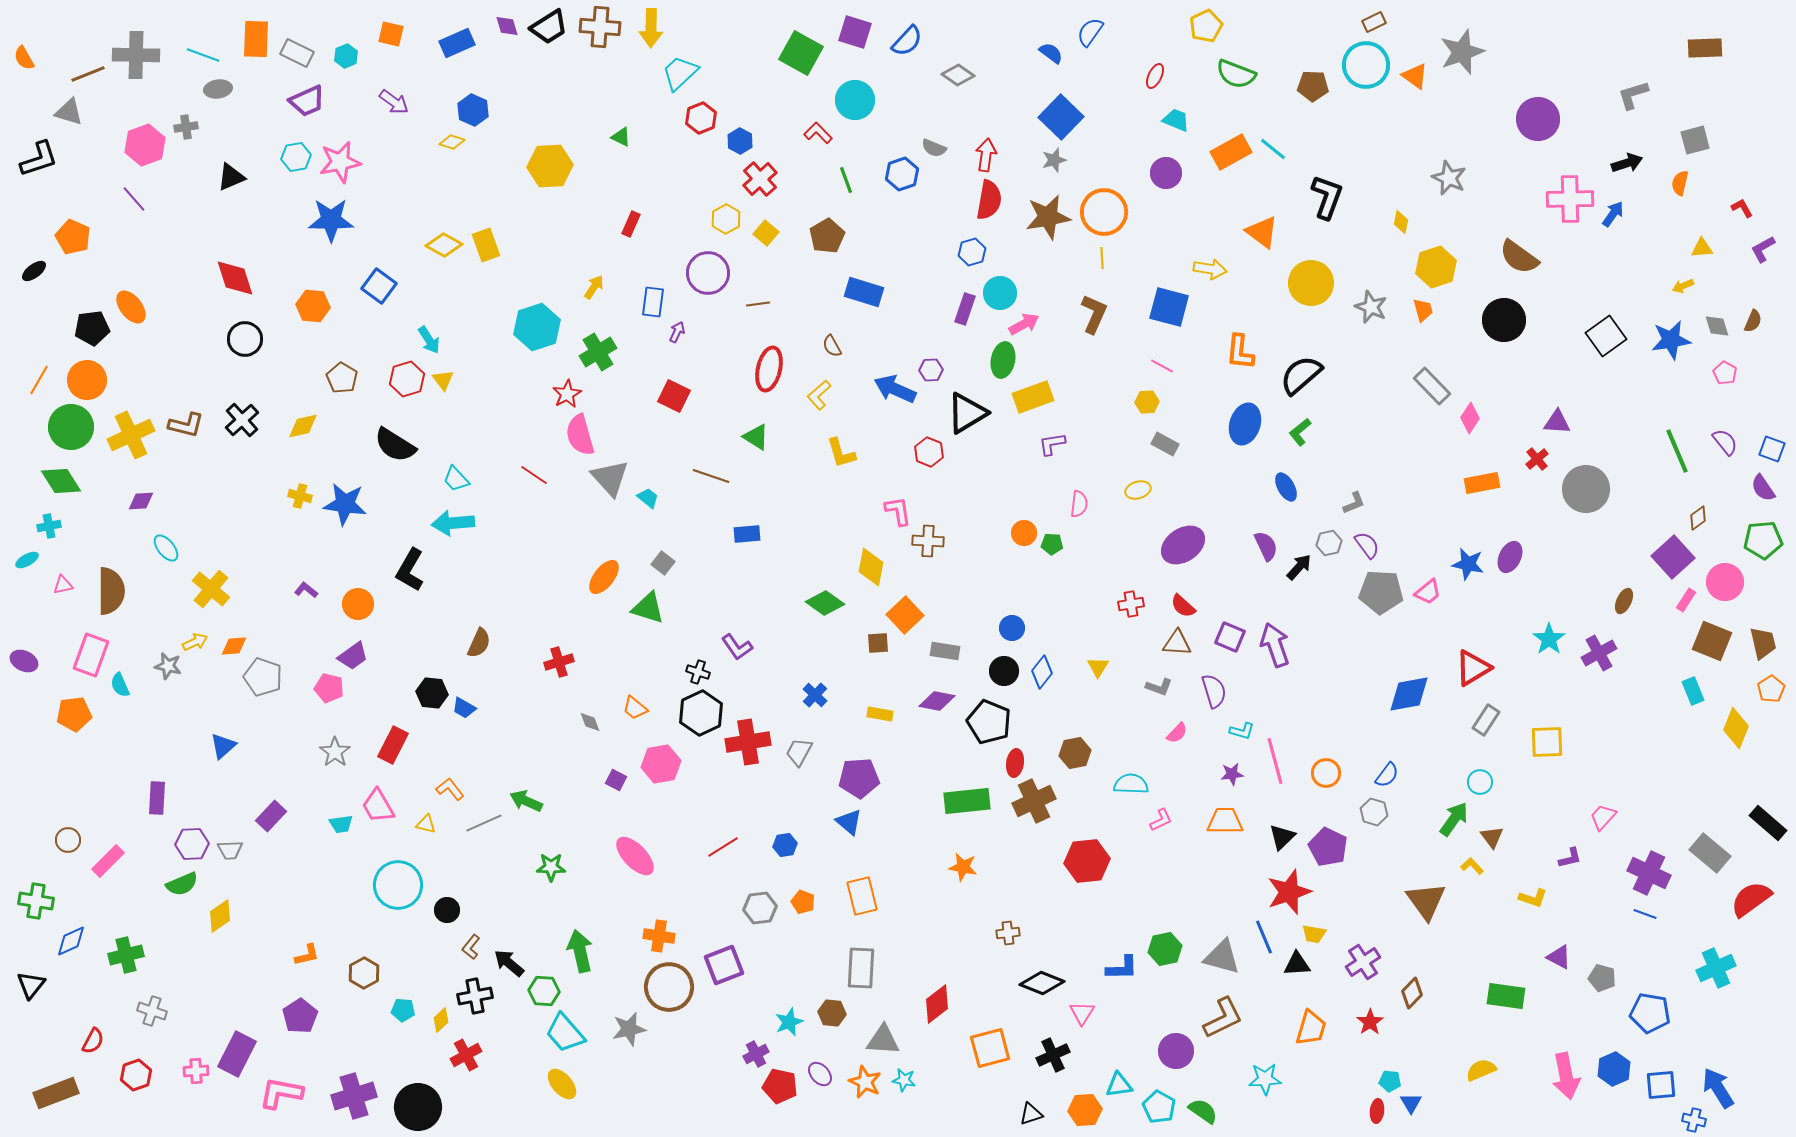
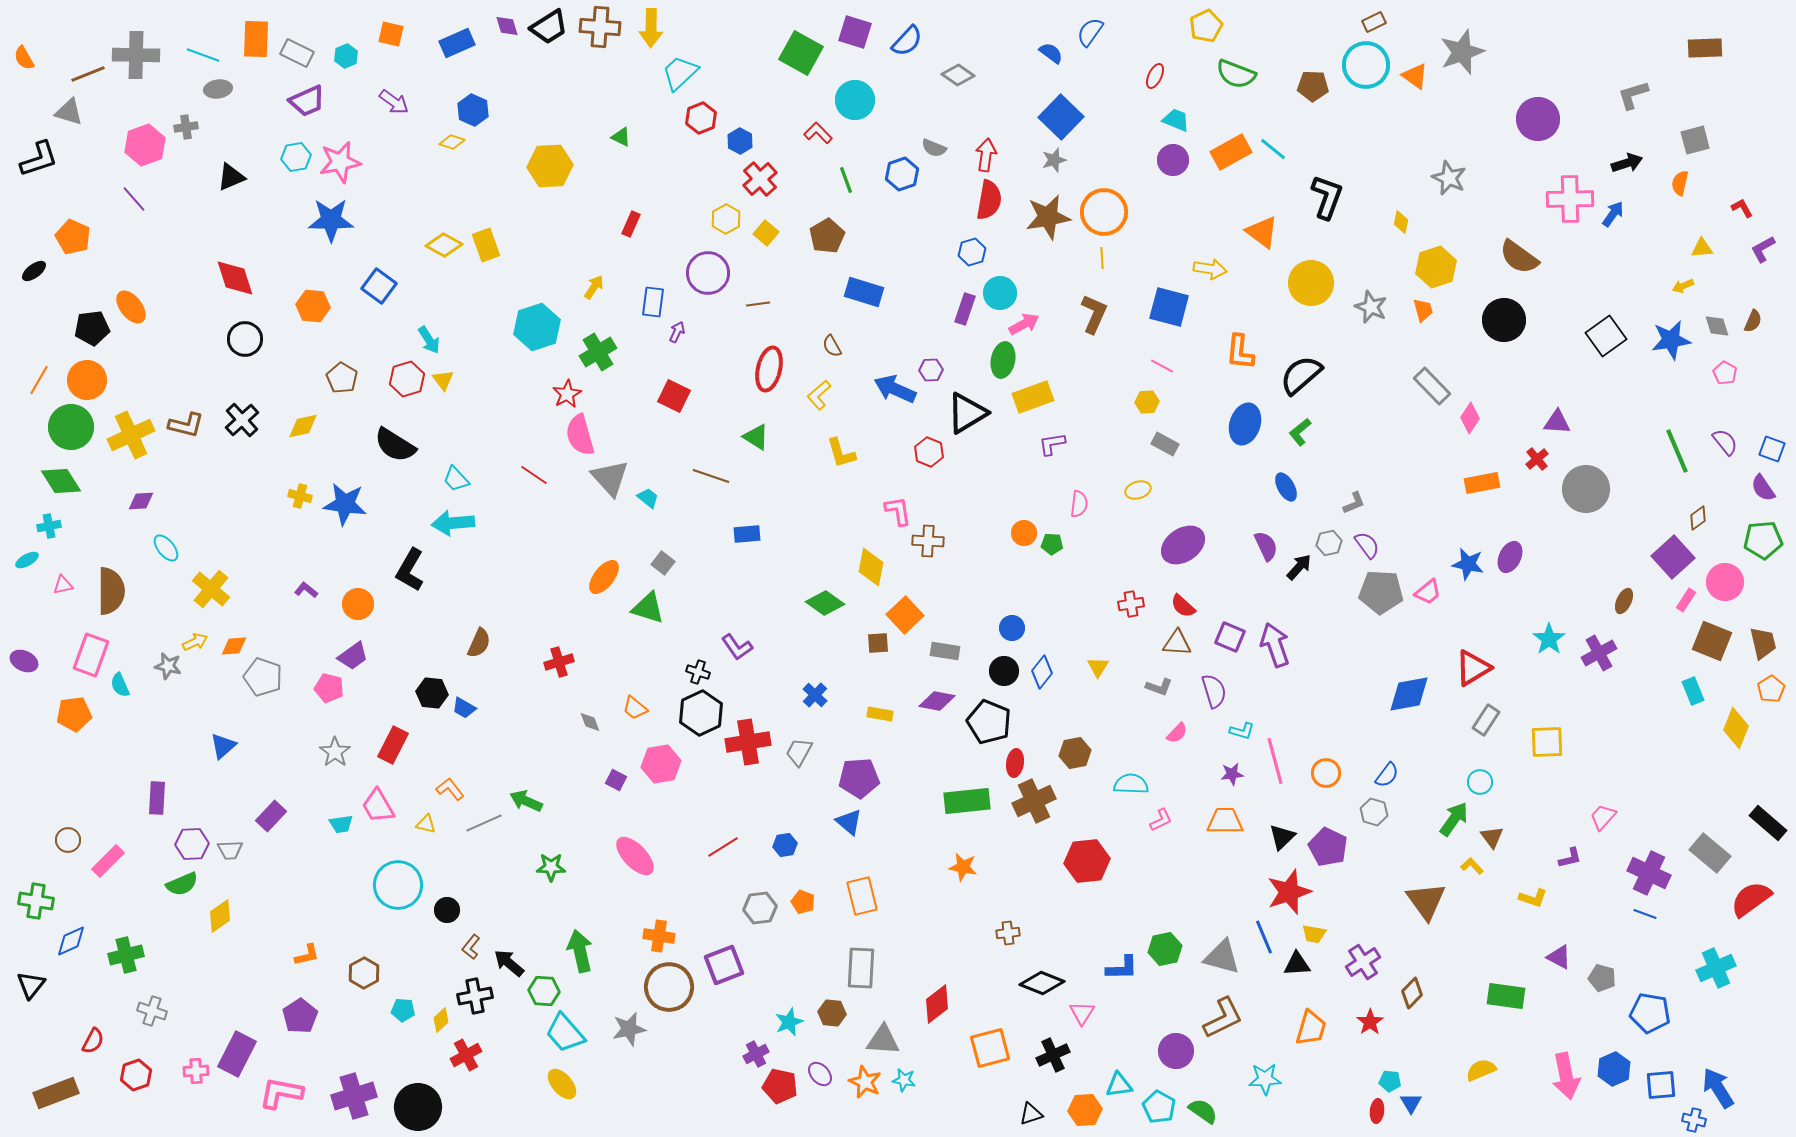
purple circle at (1166, 173): moved 7 px right, 13 px up
